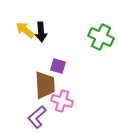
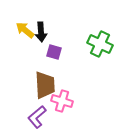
green cross: moved 1 px left, 7 px down
purple square: moved 4 px left, 14 px up
